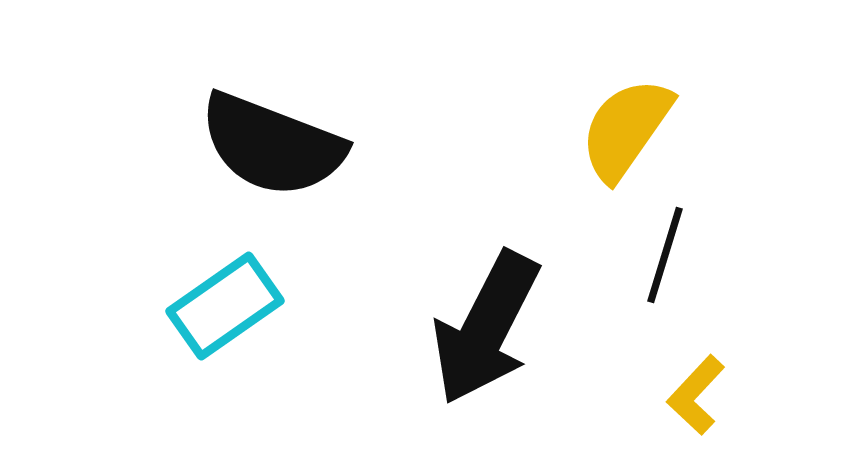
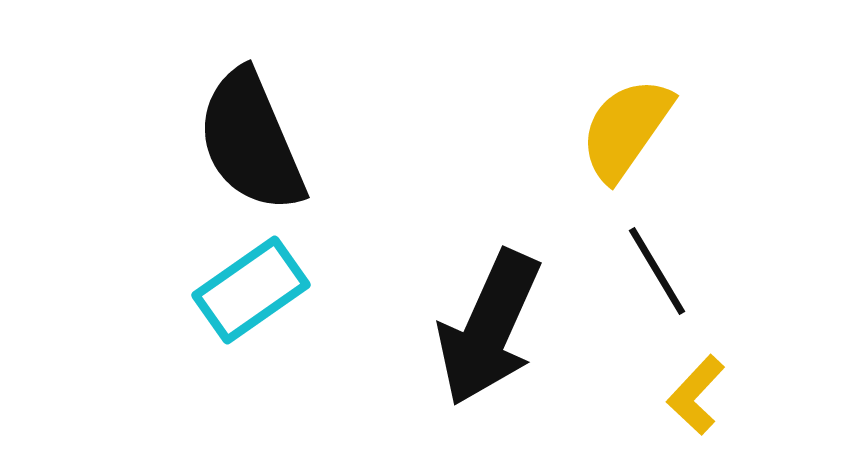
black semicircle: moved 21 px left, 4 px up; rotated 46 degrees clockwise
black line: moved 8 px left, 16 px down; rotated 48 degrees counterclockwise
cyan rectangle: moved 26 px right, 16 px up
black arrow: moved 3 px right; rotated 3 degrees counterclockwise
